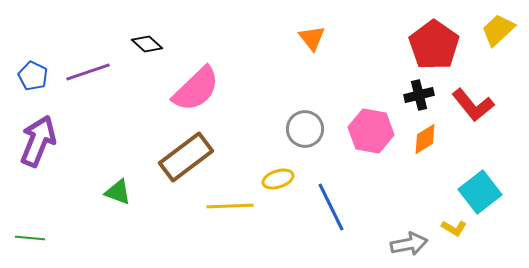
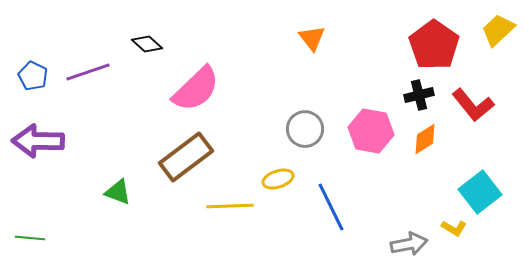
purple arrow: rotated 111 degrees counterclockwise
